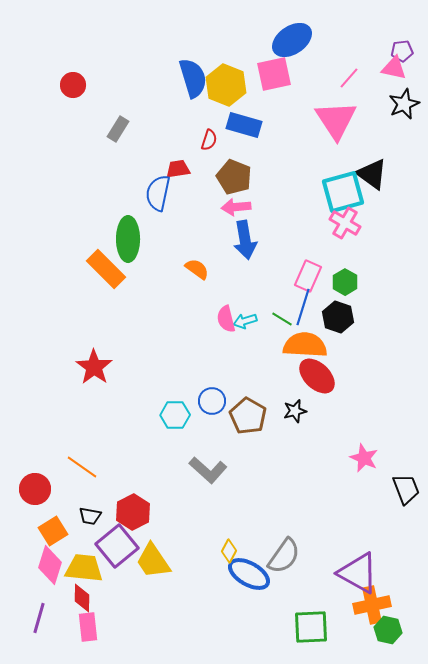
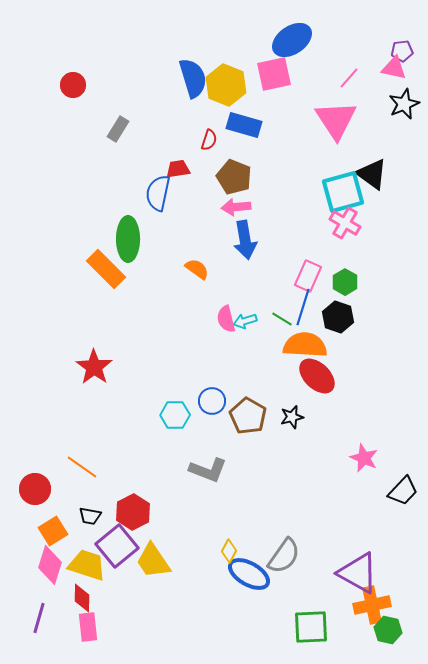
black star at (295, 411): moved 3 px left, 6 px down
gray L-shape at (208, 470): rotated 21 degrees counterclockwise
black trapezoid at (406, 489): moved 3 px left, 2 px down; rotated 64 degrees clockwise
yellow trapezoid at (84, 568): moved 3 px right, 3 px up; rotated 12 degrees clockwise
